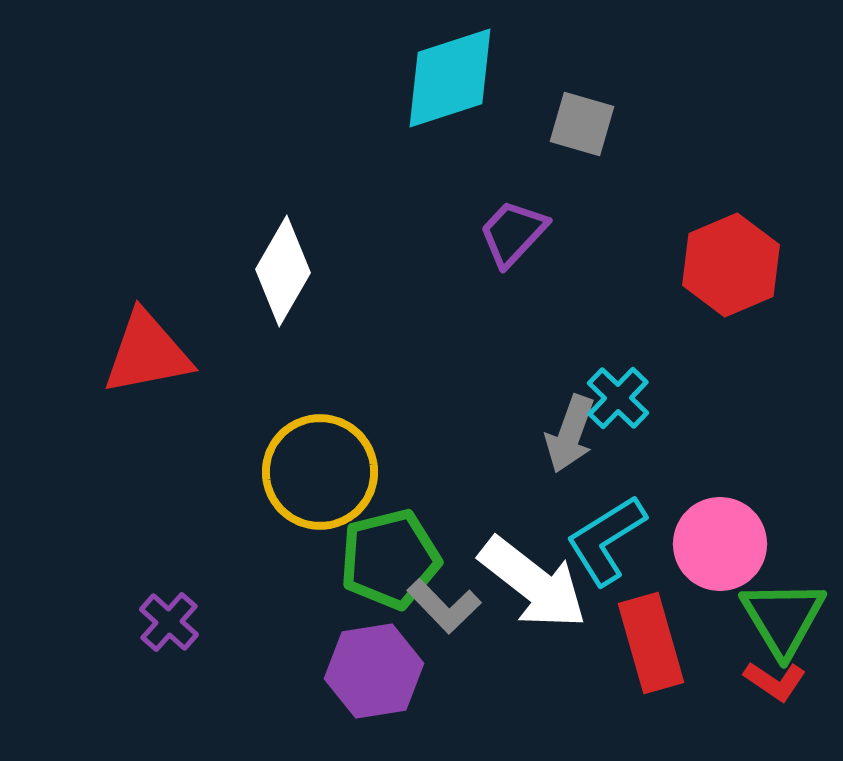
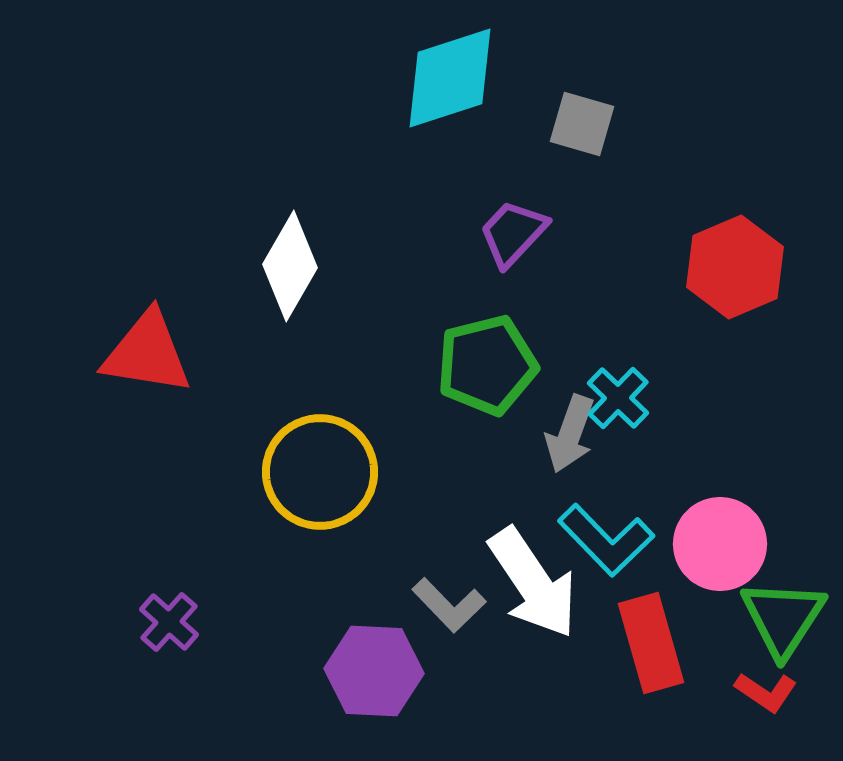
red hexagon: moved 4 px right, 2 px down
white diamond: moved 7 px right, 5 px up
red triangle: rotated 20 degrees clockwise
cyan L-shape: rotated 102 degrees counterclockwise
green pentagon: moved 97 px right, 194 px up
white arrow: rotated 18 degrees clockwise
gray L-shape: moved 5 px right, 1 px up
green triangle: rotated 4 degrees clockwise
purple hexagon: rotated 12 degrees clockwise
red L-shape: moved 9 px left, 11 px down
